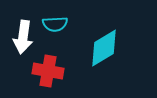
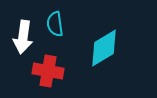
cyan semicircle: rotated 85 degrees clockwise
